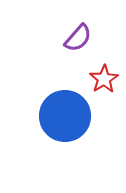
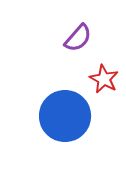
red star: rotated 12 degrees counterclockwise
